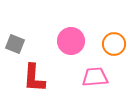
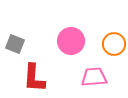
pink trapezoid: moved 1 px left
